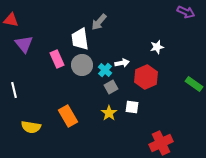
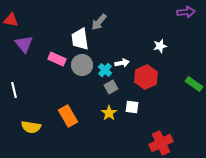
purple arrow: rotated 30 degrees counterclockwise
white star: moved 3 px right, 1 px up
pink rectangle: rotated 42 degrees counterclockwise
